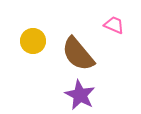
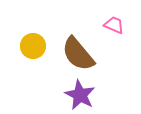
yellow circle: moved 5 px down
